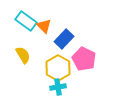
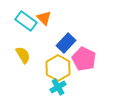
orange triangle: moved 8 px up
blue rectangle: moved 2 px right, 4 px down
cyan cross: rotated 21 degrees counterclockwise
